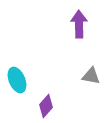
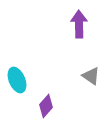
gray triangle: rotated 24 degrees clockwise
